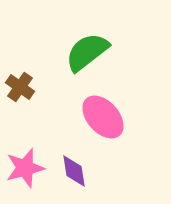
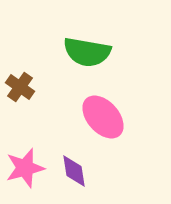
green semicircle: rotated 132 degrees counterclockwise
